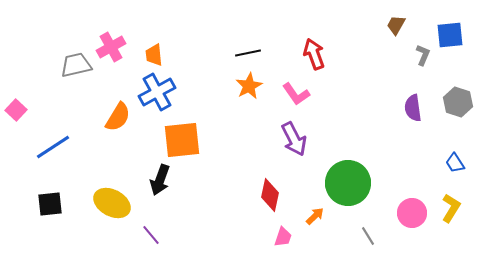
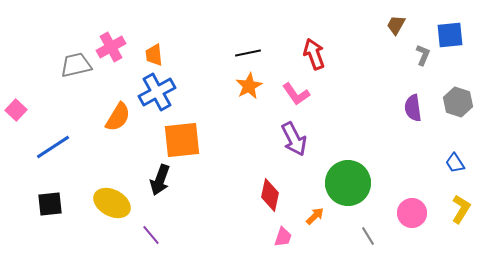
yellow L-shape: moved 10 px right, 1 px down
